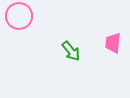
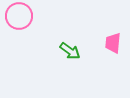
green arrow: moved 1 px left; rotated 15 degrees counterclockwise
